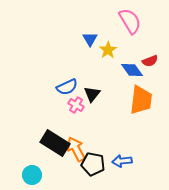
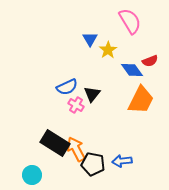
orange trapezoid: rotated 20 degrees clockwise
